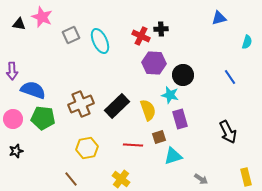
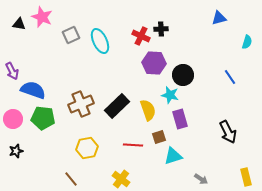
purple arrow: rotated 24 degrees counterclockwise
